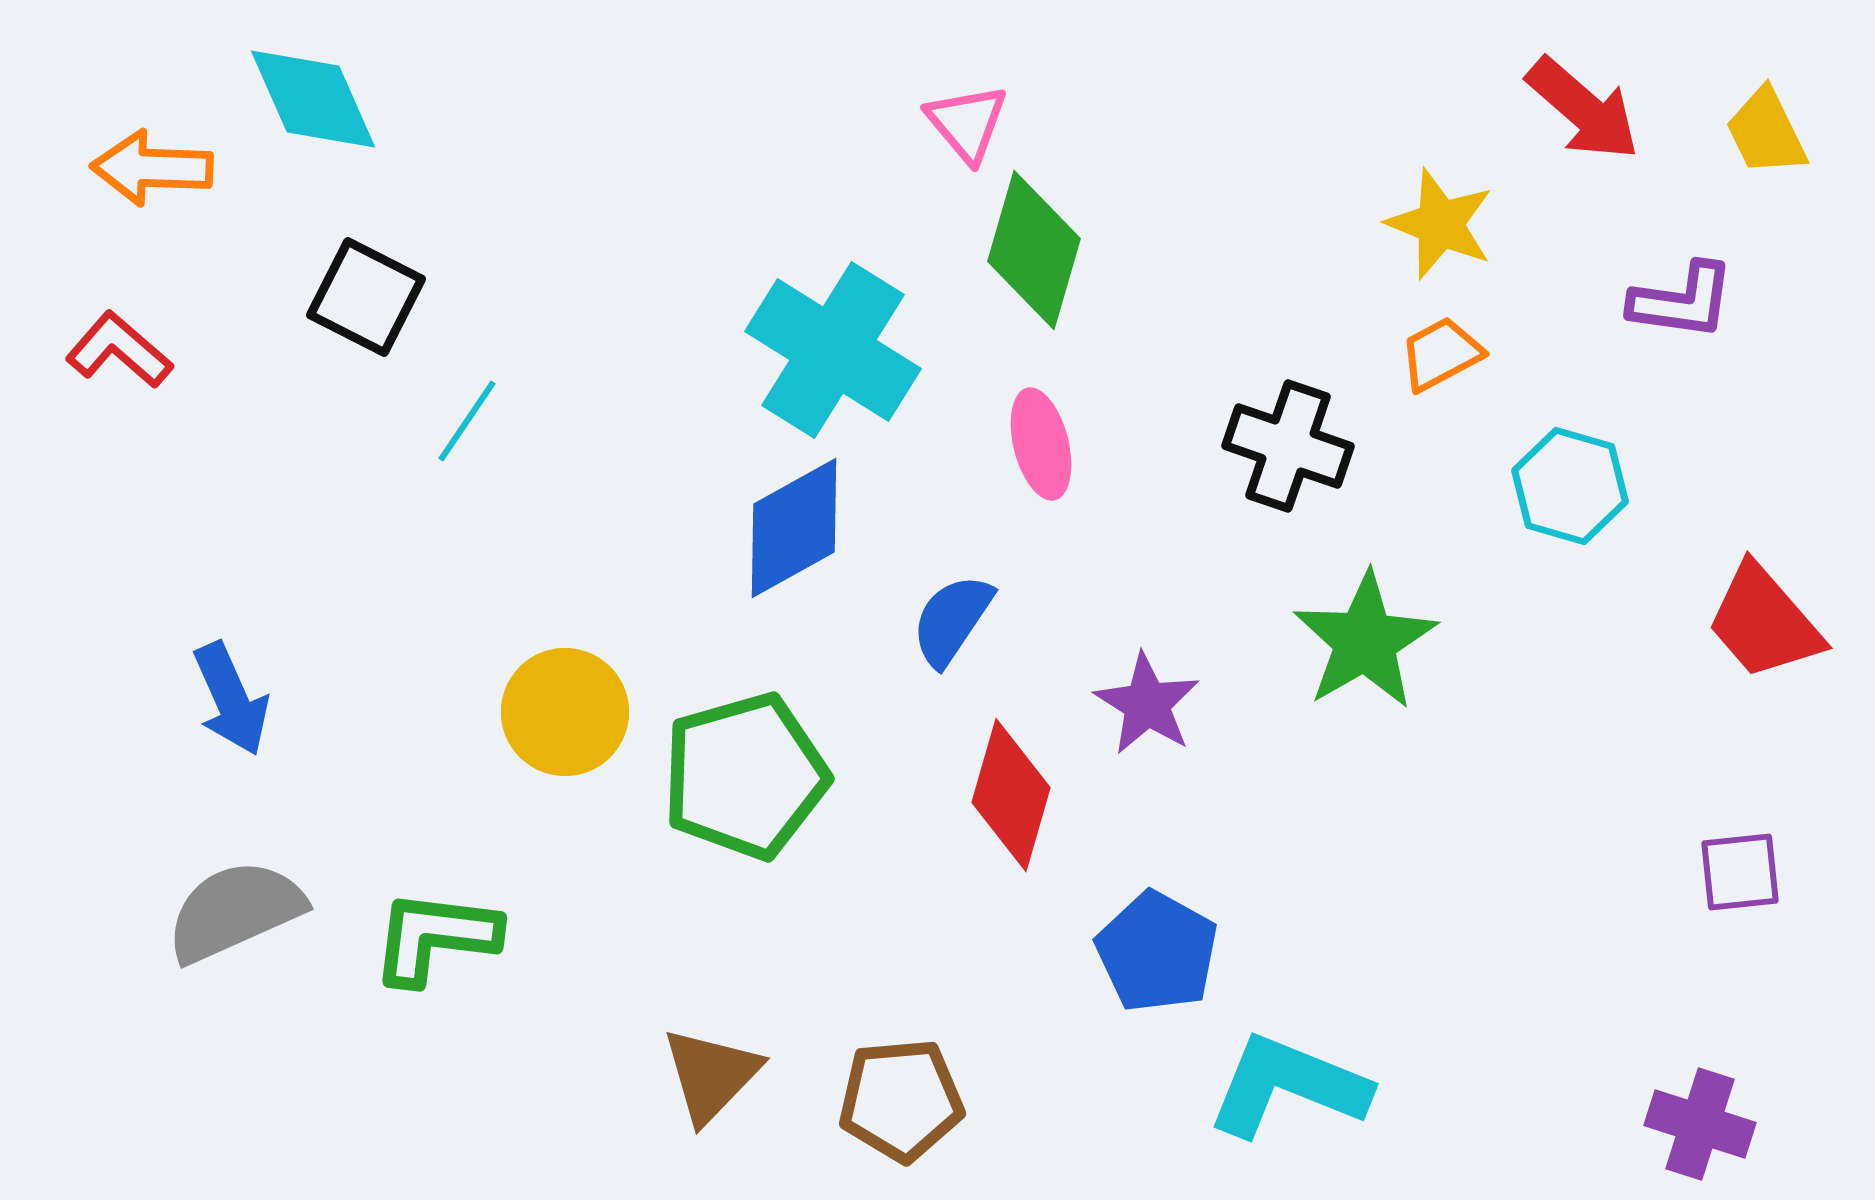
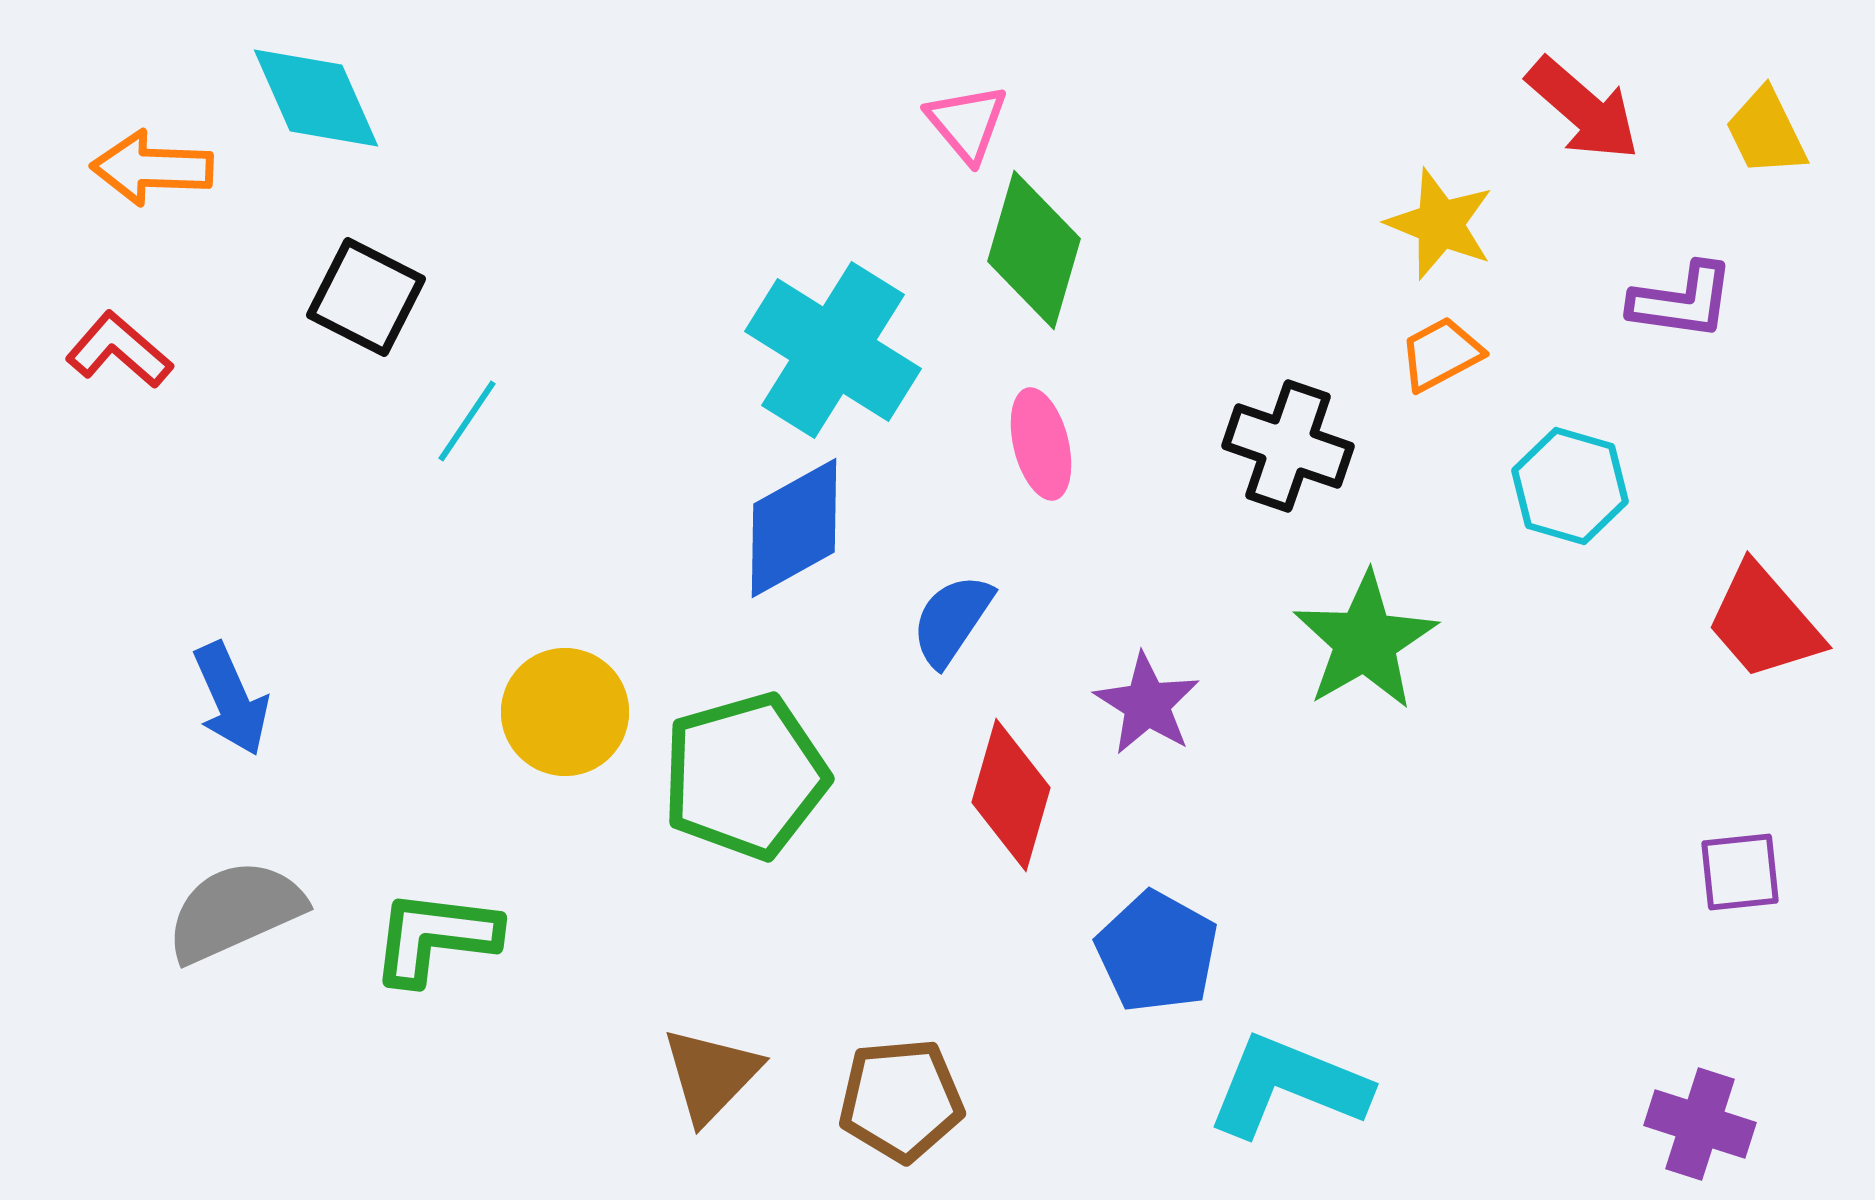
cyan diamond: moved 3 px right, 1 px up
